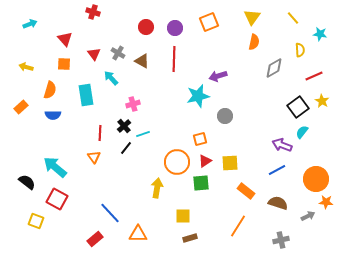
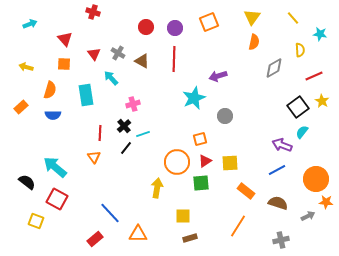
cyan star at (198, 96): moved 4 px left, 2 px down; rotated 10 degrees counterclockwise
